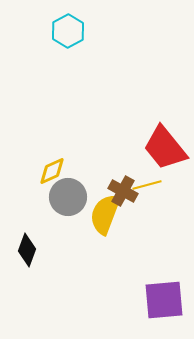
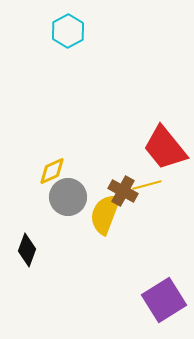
purple square: rotated 27 degrees counterclockwise
